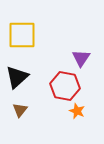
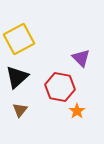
yellow square: moved 3 px left, 4 px down; rotated 28 degrees counterclockwise
purple triangle: rotated 18 degrees counterclockwise
red hexagon: moved 5 px left, 1 px down
orange star: rotated 14 degrees clockwise
